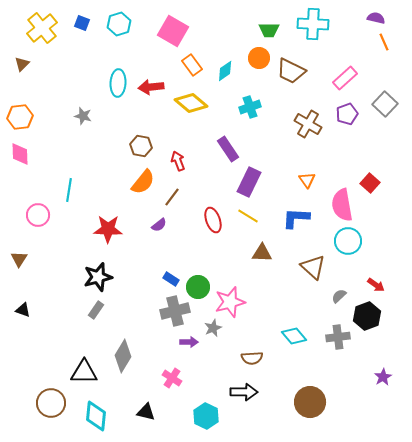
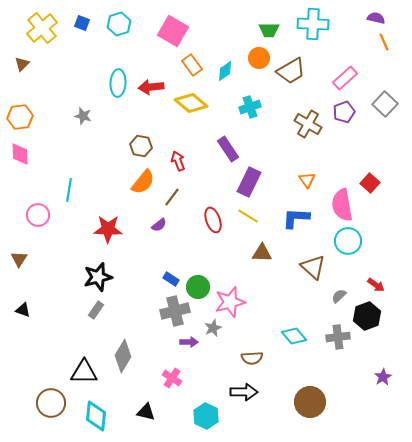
brown trapezoid at (291, 71): rotated 56 degrees counterclockwise
purple pentagon at (347, 114): moved 3 px left, 2 px up
